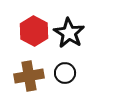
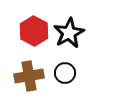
black star: rotated 12 degrees clockwise
